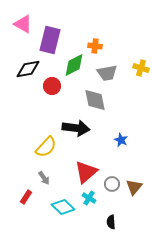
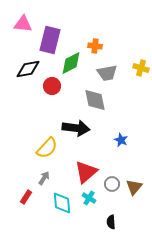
pink triangle: rotated 24 degrees counterclockwise
green diamond: moved 3 px left, 2 px up
yellow semicircle: moved 1 px right, 1 px down
gray arrow: rotated 112 degrees counterclockwise
cyan diamond: moved 1 px left, 4 px up; rotated 40 degrees clockwise
